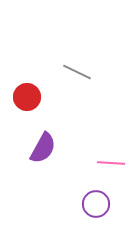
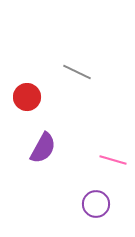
pink line: moved 2 px right, 3 px up; rotated 12 degrees clockwise
